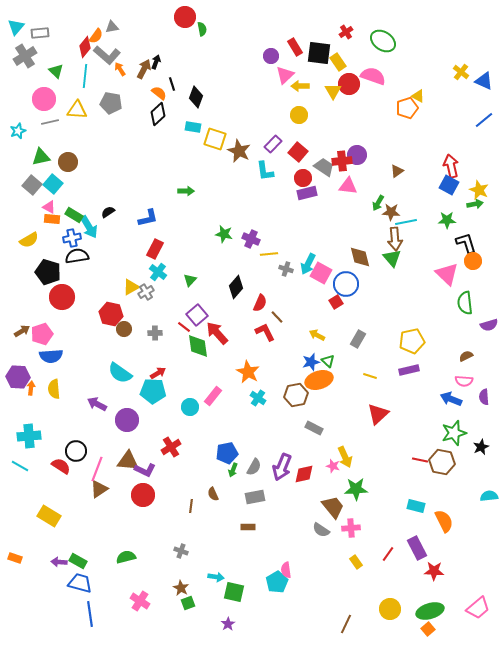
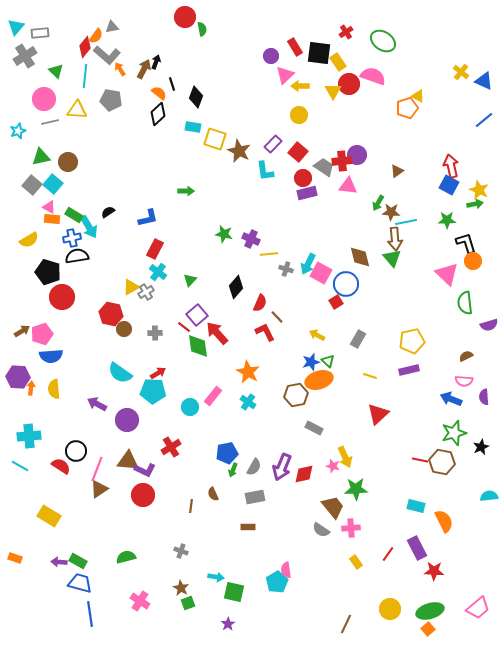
gray pentagon at (111, 103): moved 3 px up
cyan cross at (258, 398): moved 10 px left, 4 px down
